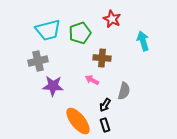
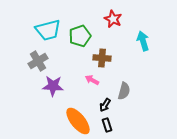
red star: moved 1 px right
green pentagon: moved 3 px down
gray cross: rotated 18 degrees counterclockwise
black rectangle: moved 2 px right
